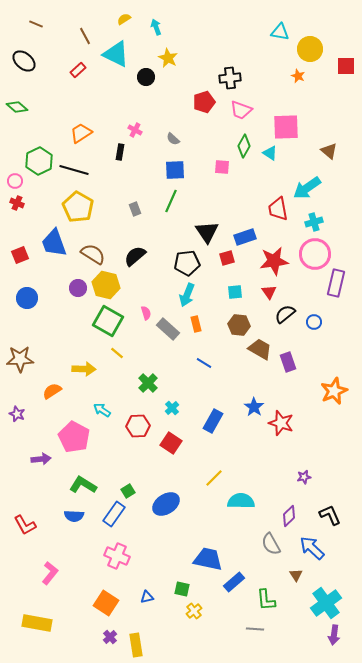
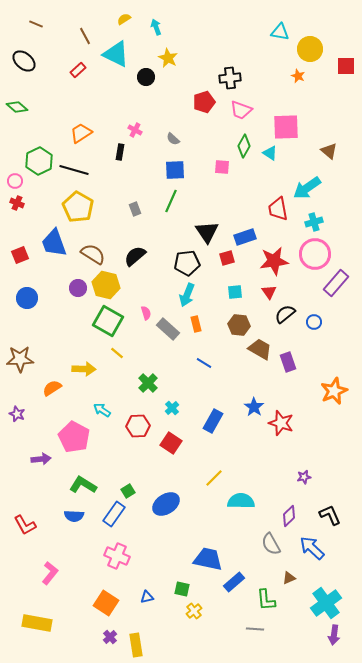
purple rectangle at (336, 283): rotated 28 degrees clockwise
orange semicircle at (52, 391): moved 3 px up
brown triangle at (296, 575): moved 7 px left, 3 px down; rotated 40 degrees clockwise
